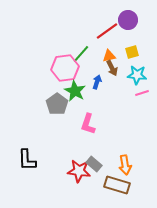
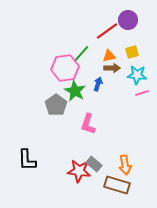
brown arrow: rotated 63 degrees counterclockwise
blue arrow: moved 1 px right, 2 px down
gray pentagon: moved 1 px left, 1 px down
